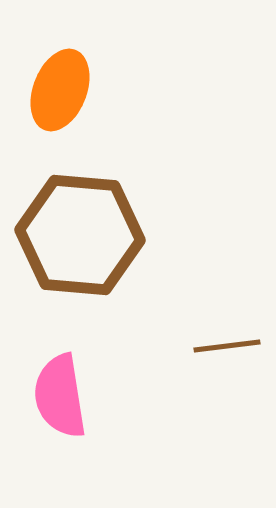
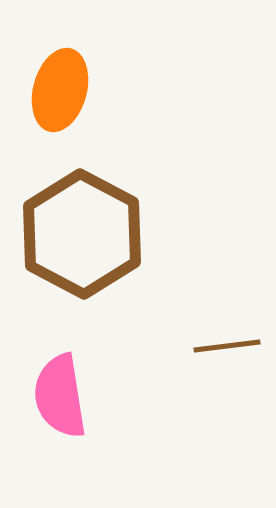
orange ellipse: rotated 6 degrees counterclockwise
brown hexagon: moved 2 px right, 1 px up; rotated 23 degrees clockwise
